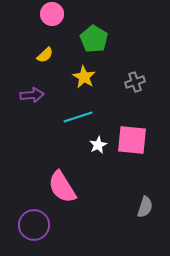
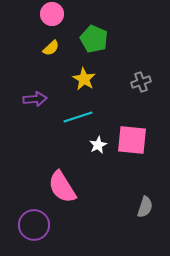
green pentagon: rotated 8 degrees counterclockwise
yellow semicircle: moved 6 px right, 7 px up
yellow star: moved 2 px down
gray cross: moved 6 px right
purple arrow: moved 3 px right, 4 px down
